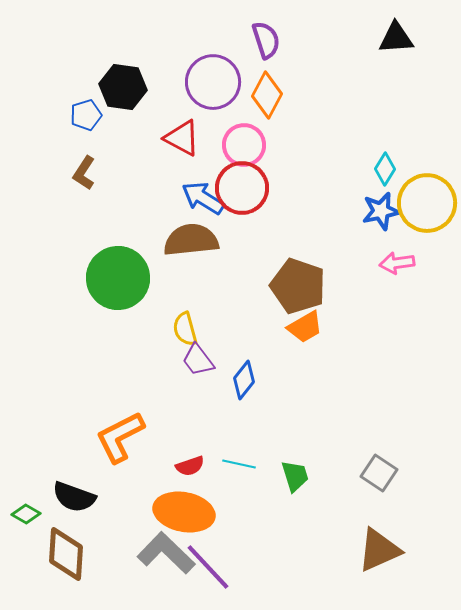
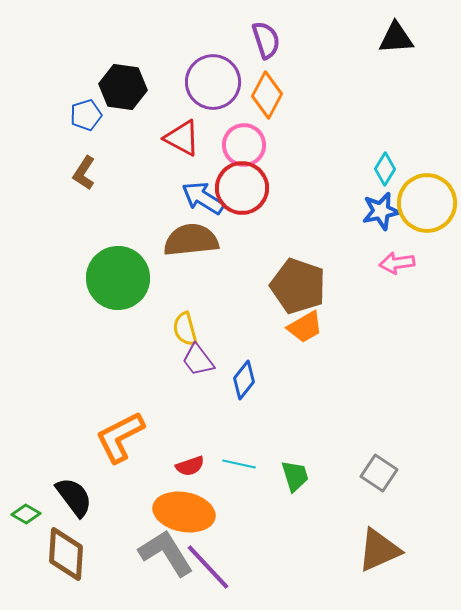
black semicircle: rotated 147 degrees counterclockwise
gray L-shape: rotated 14 degrees clockwise
